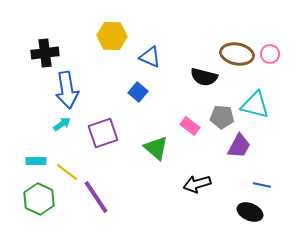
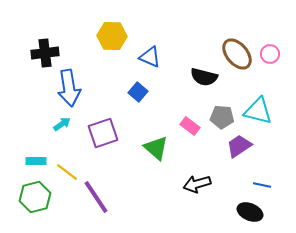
brown ellipse: rotated 40 degrees clockwise
blue arrow: moved 2 px right, 2 px up
cyan triangle: moved 3 px right, 6 px down
purple trapezoid: rotated 152 degrees counterclockwise
green hexagon: moved 4 px left, 2 px up; rotated 20 degrees clockwise
